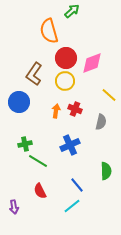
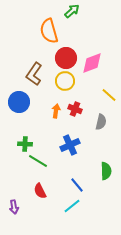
green cross: rotated 16 degrees clockwise
